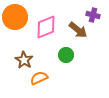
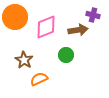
brown arrow: rotated 48 degrees counterclockwise
orange semicircle: moved 1 px down
